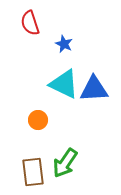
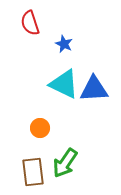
orange circle: moved 2 px right, 8 px down
